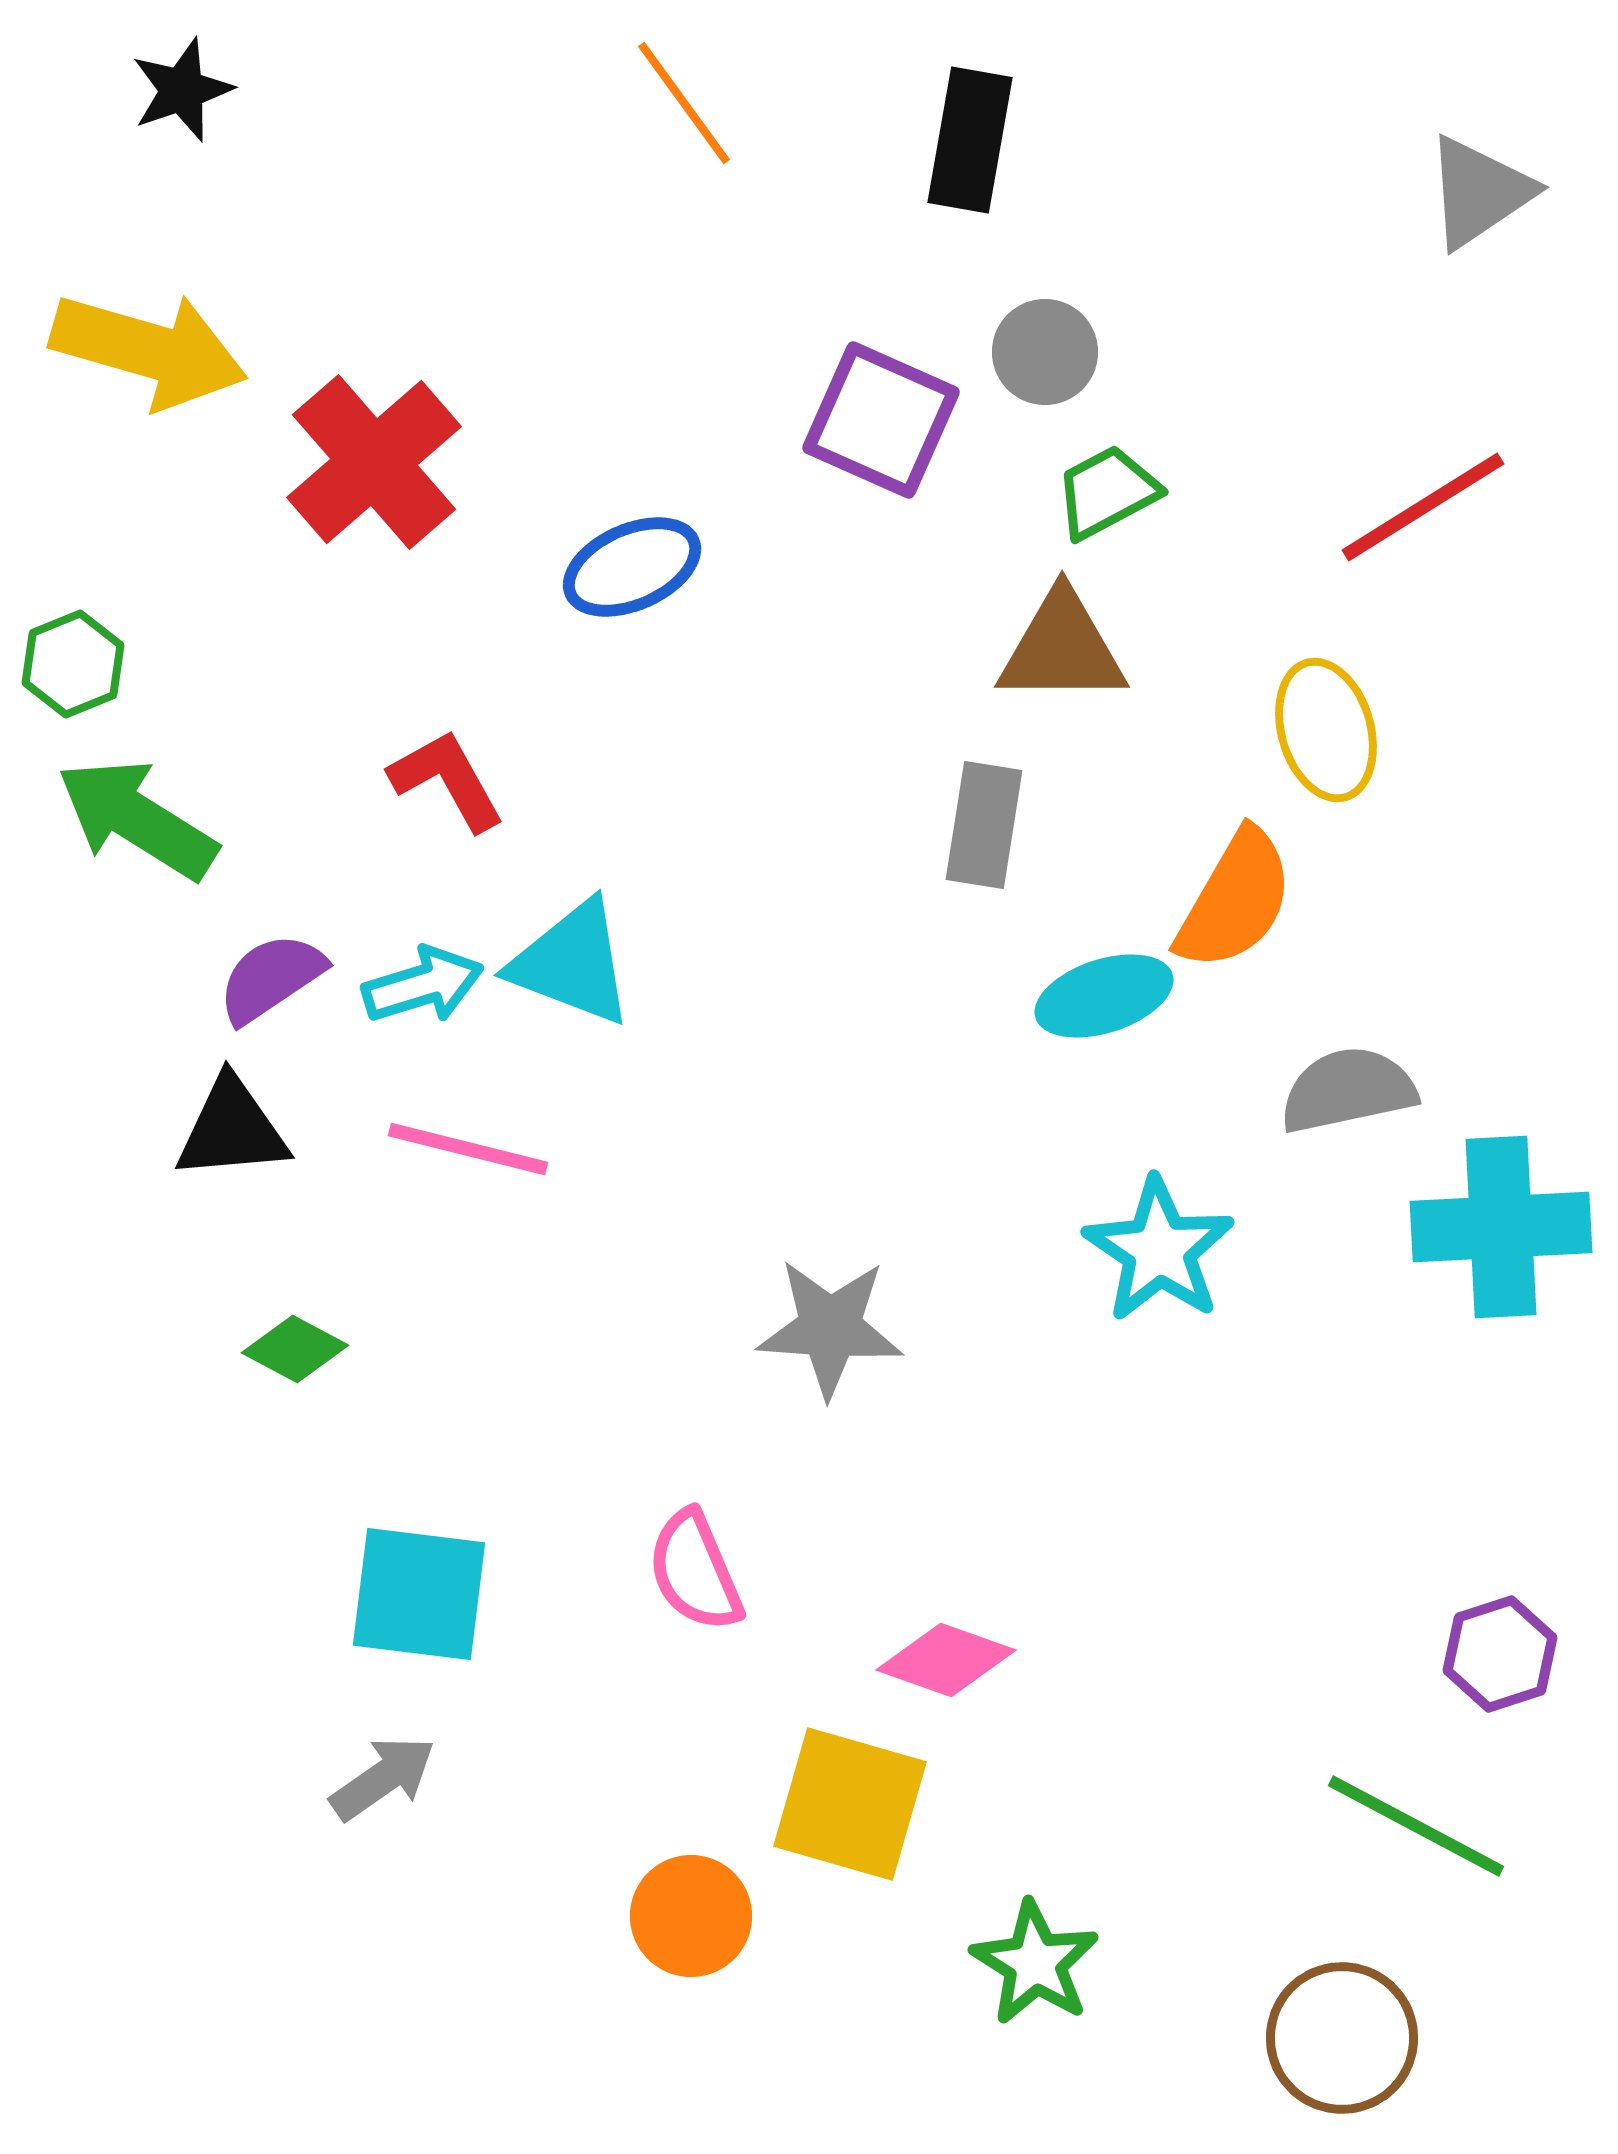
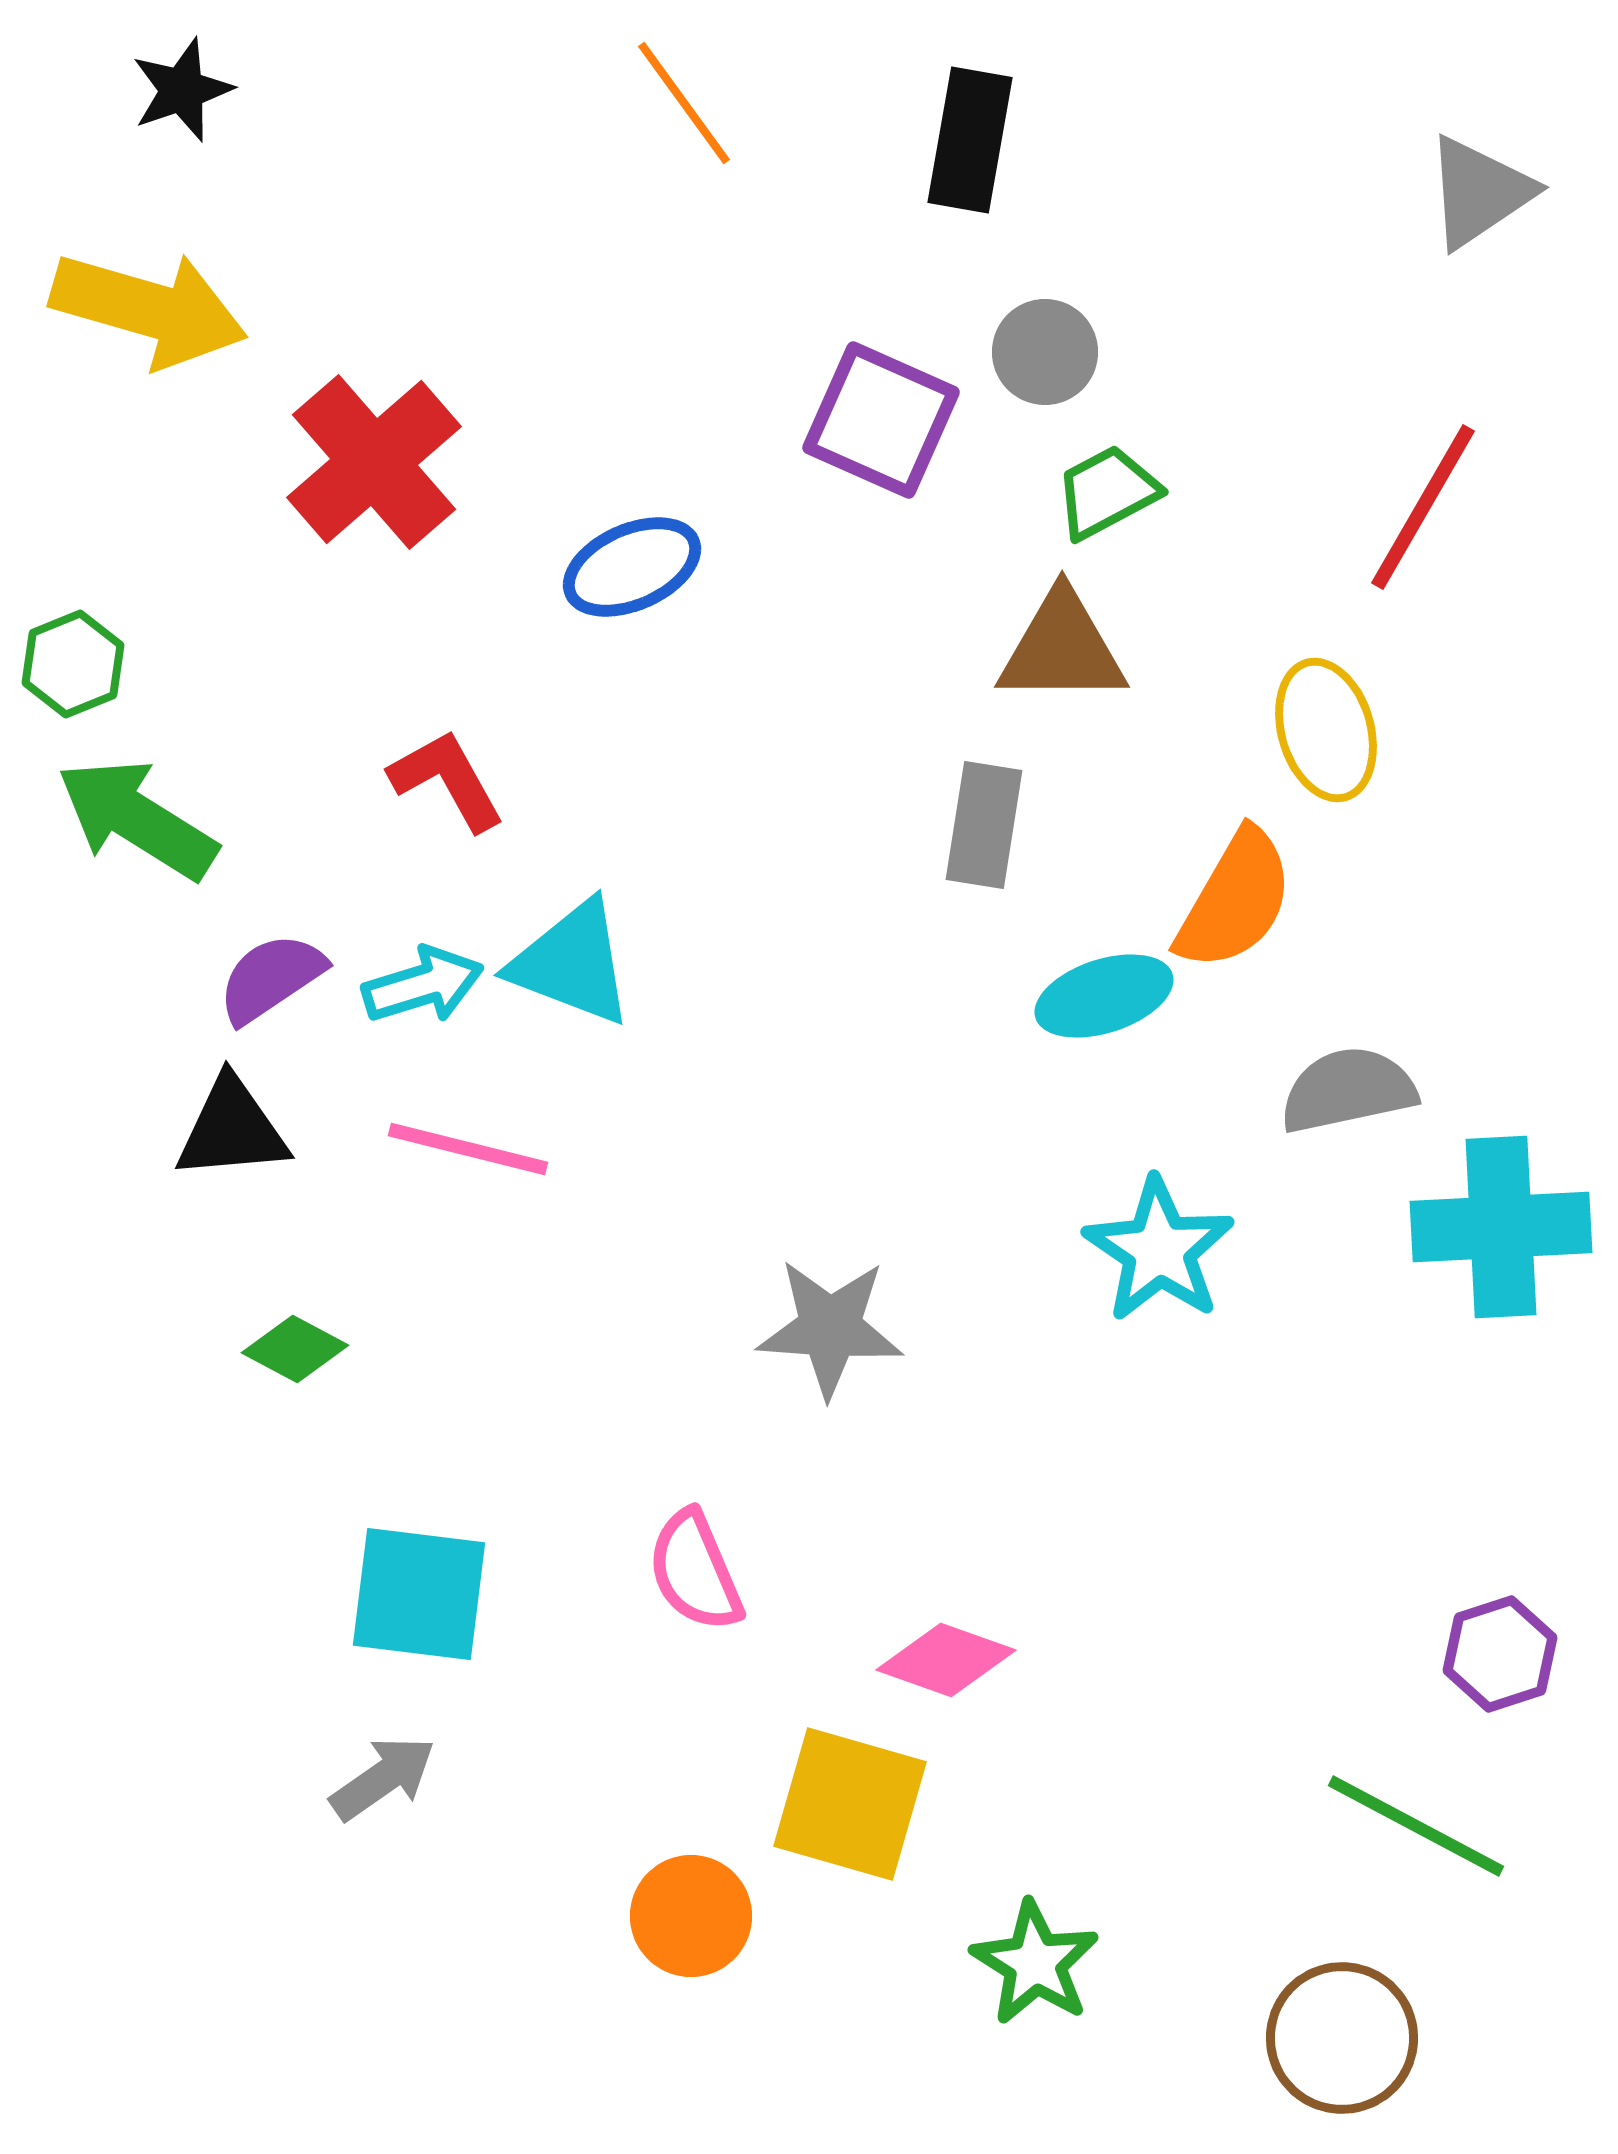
yellow arrow: moved 41 px up
red line: rotated 28 degrees counterclockwise
